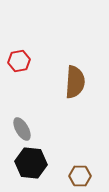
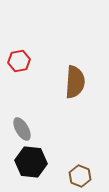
black hexagon: moved 1 px up
brown hexagon: rotated 20 degrees clockwise
